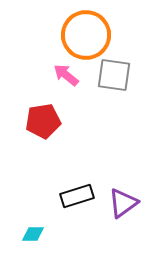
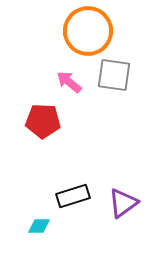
orange circle: moved 2 px right, 4 px up
pink arrow: moved 3 px right, 7 px down
red pentagon: rotated 12 degrees clockwise
black rectangle: moved 4 px left
cyan diamond: moved 6 px right, 8 px up
